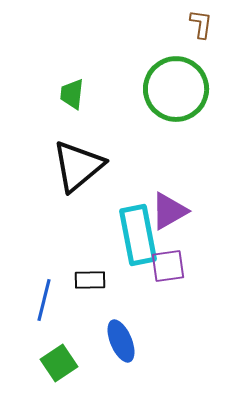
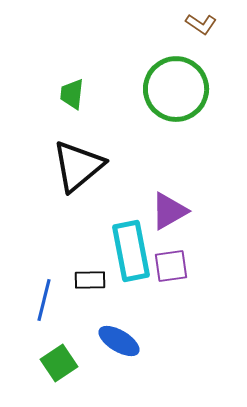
brown L-shape: rotated 116 degrees clockwise
cyan rectangle: moved 7 px left, 16 px down
purple square: moved 3 px right
blue ellipse: moved 2 px left; rotated 36 degrees counterclockwise
